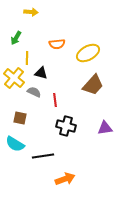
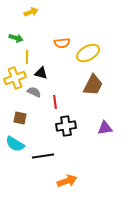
yellow arrow: rotated 24 degrees counterclockwise
green arrow: rotated 104 degrees counterclockwise
orange semicircle: moved 5 px right, 1 px up
yellow line: moved 1 px up
yellow cross: moved 1 px right; rotated 30 degrees clockwise
brown trapezoid: rotated 15 degrees counterclockwise
red line: moved 2 px down
black cross: rotated 24 degrees counterclockwise
orange arrow: moved 2 px right, 2 px down
